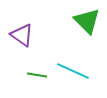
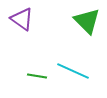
purple triangle: moved 16 px up
green line: moved 1 px down
